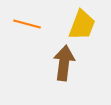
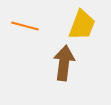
orange line: moved 2 px left, 2 px down
